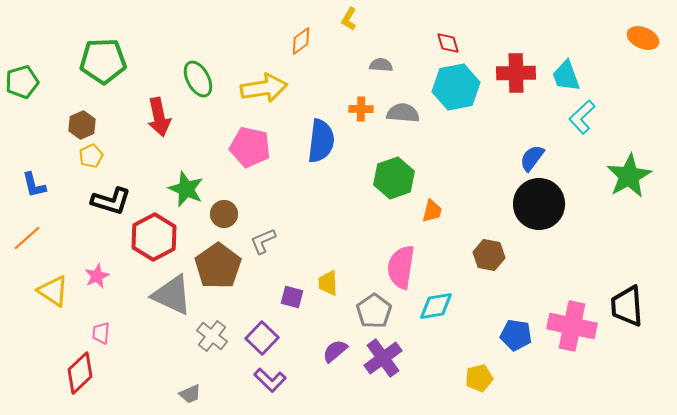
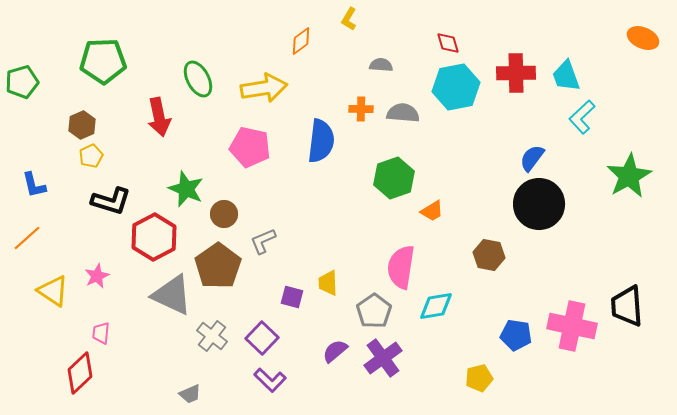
orange trapezoid at (432, 211): rotated 45 degrees clockwise
